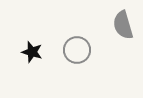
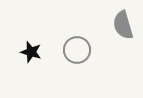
black star: moved 1 px left
